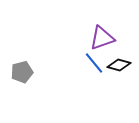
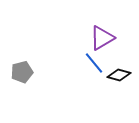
purple triangle: rotated 12 degrees counterclockwise
black diamond: moved 10 px down
